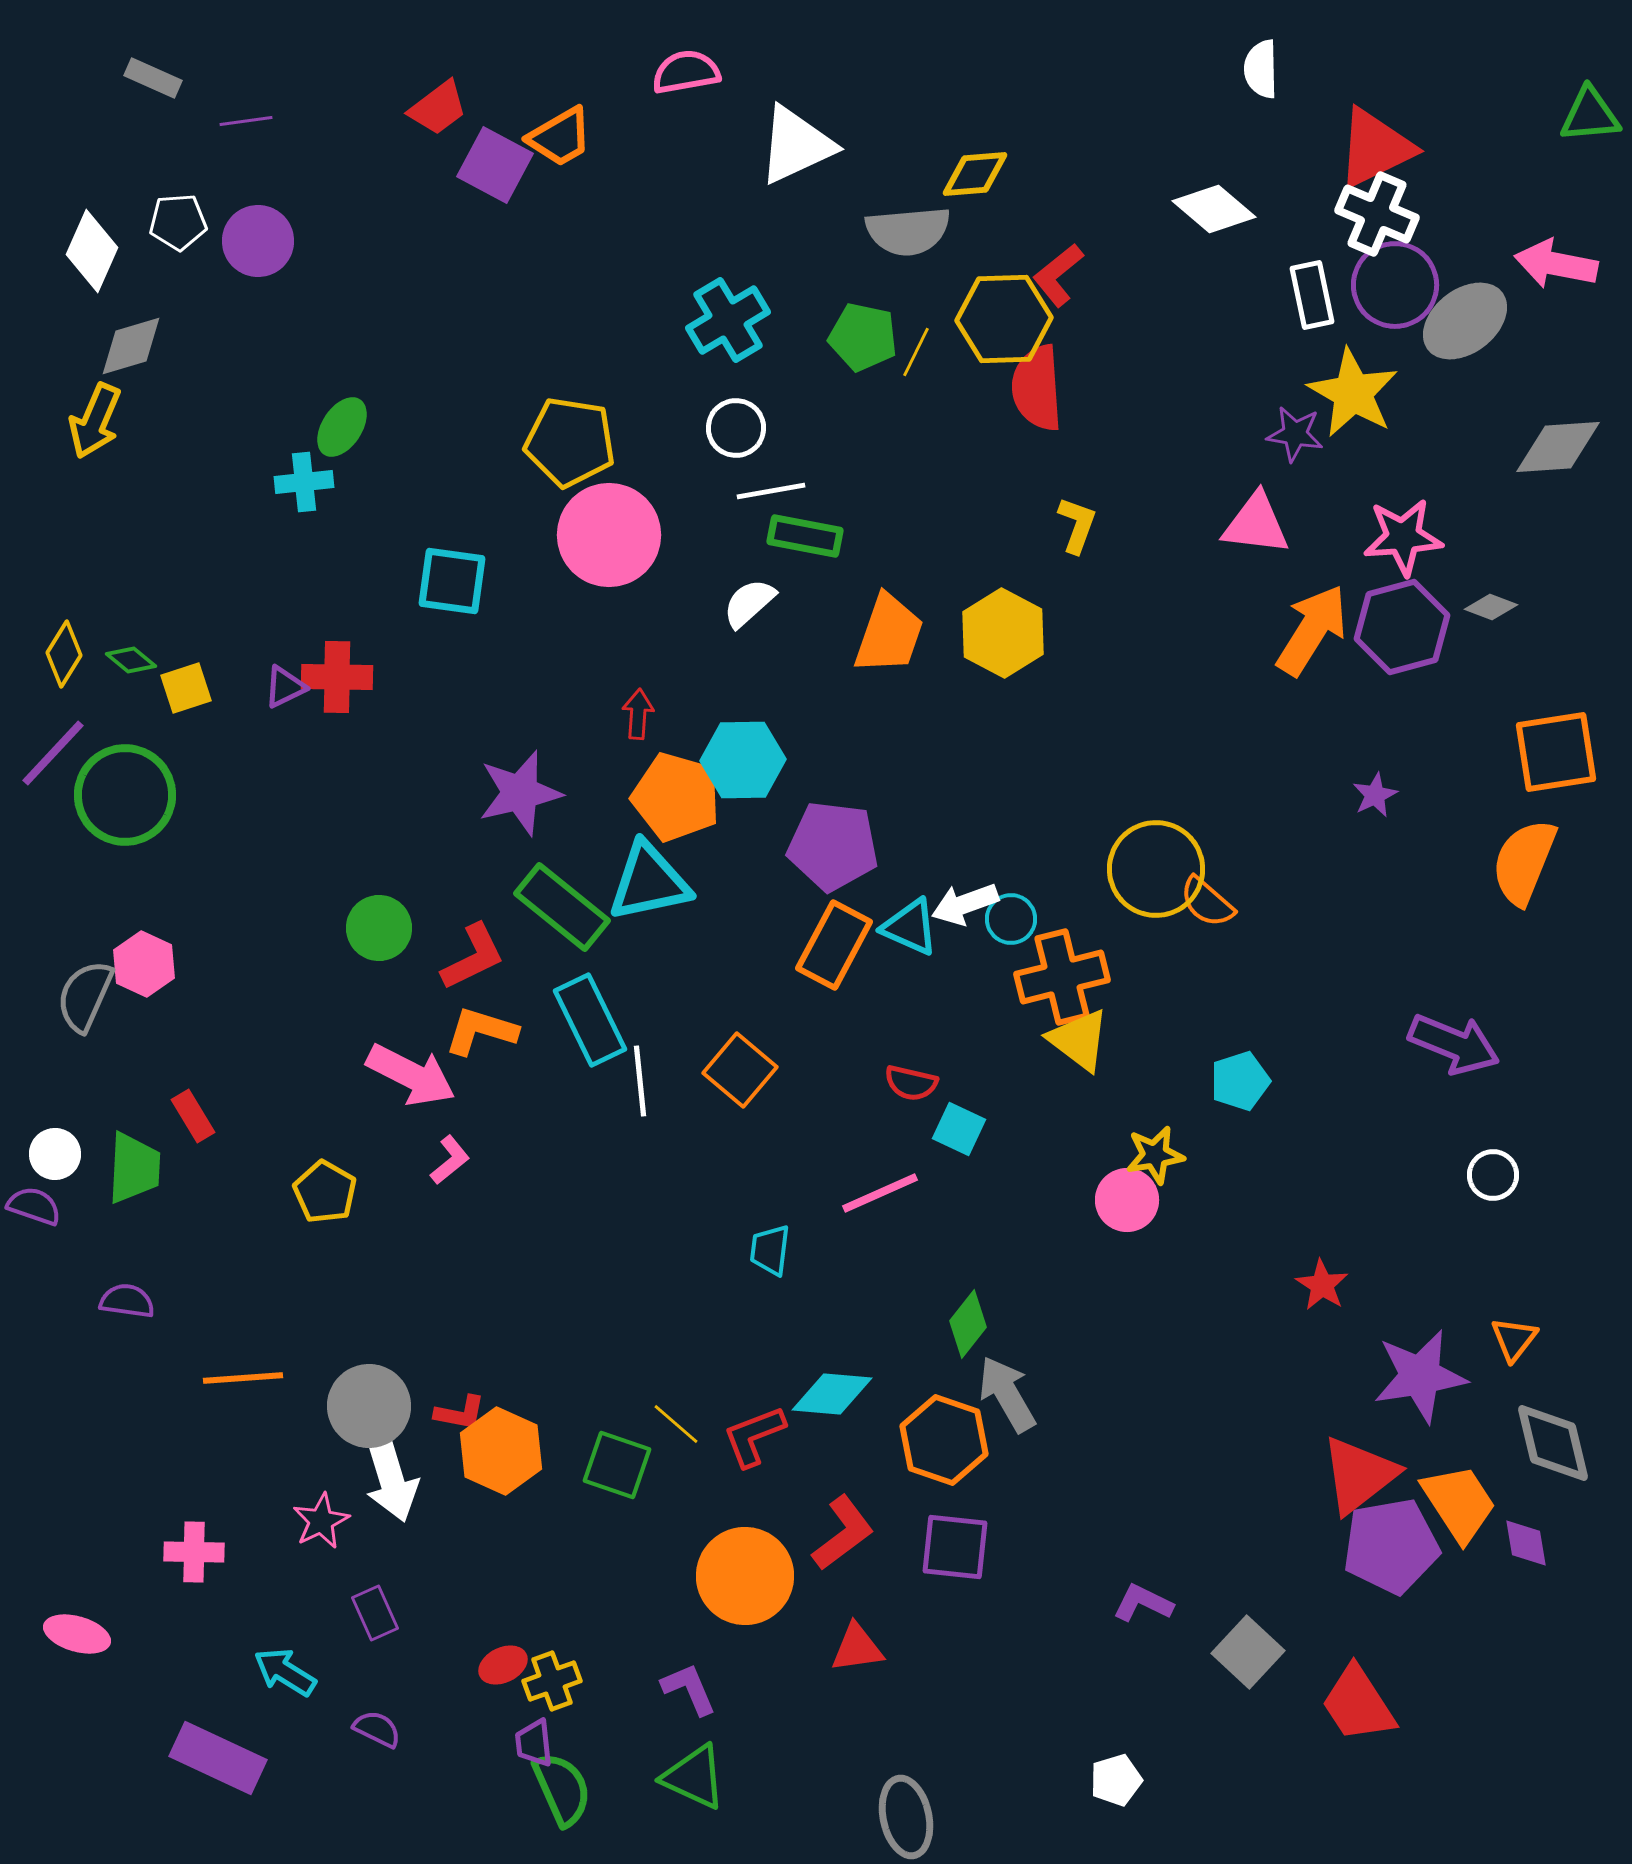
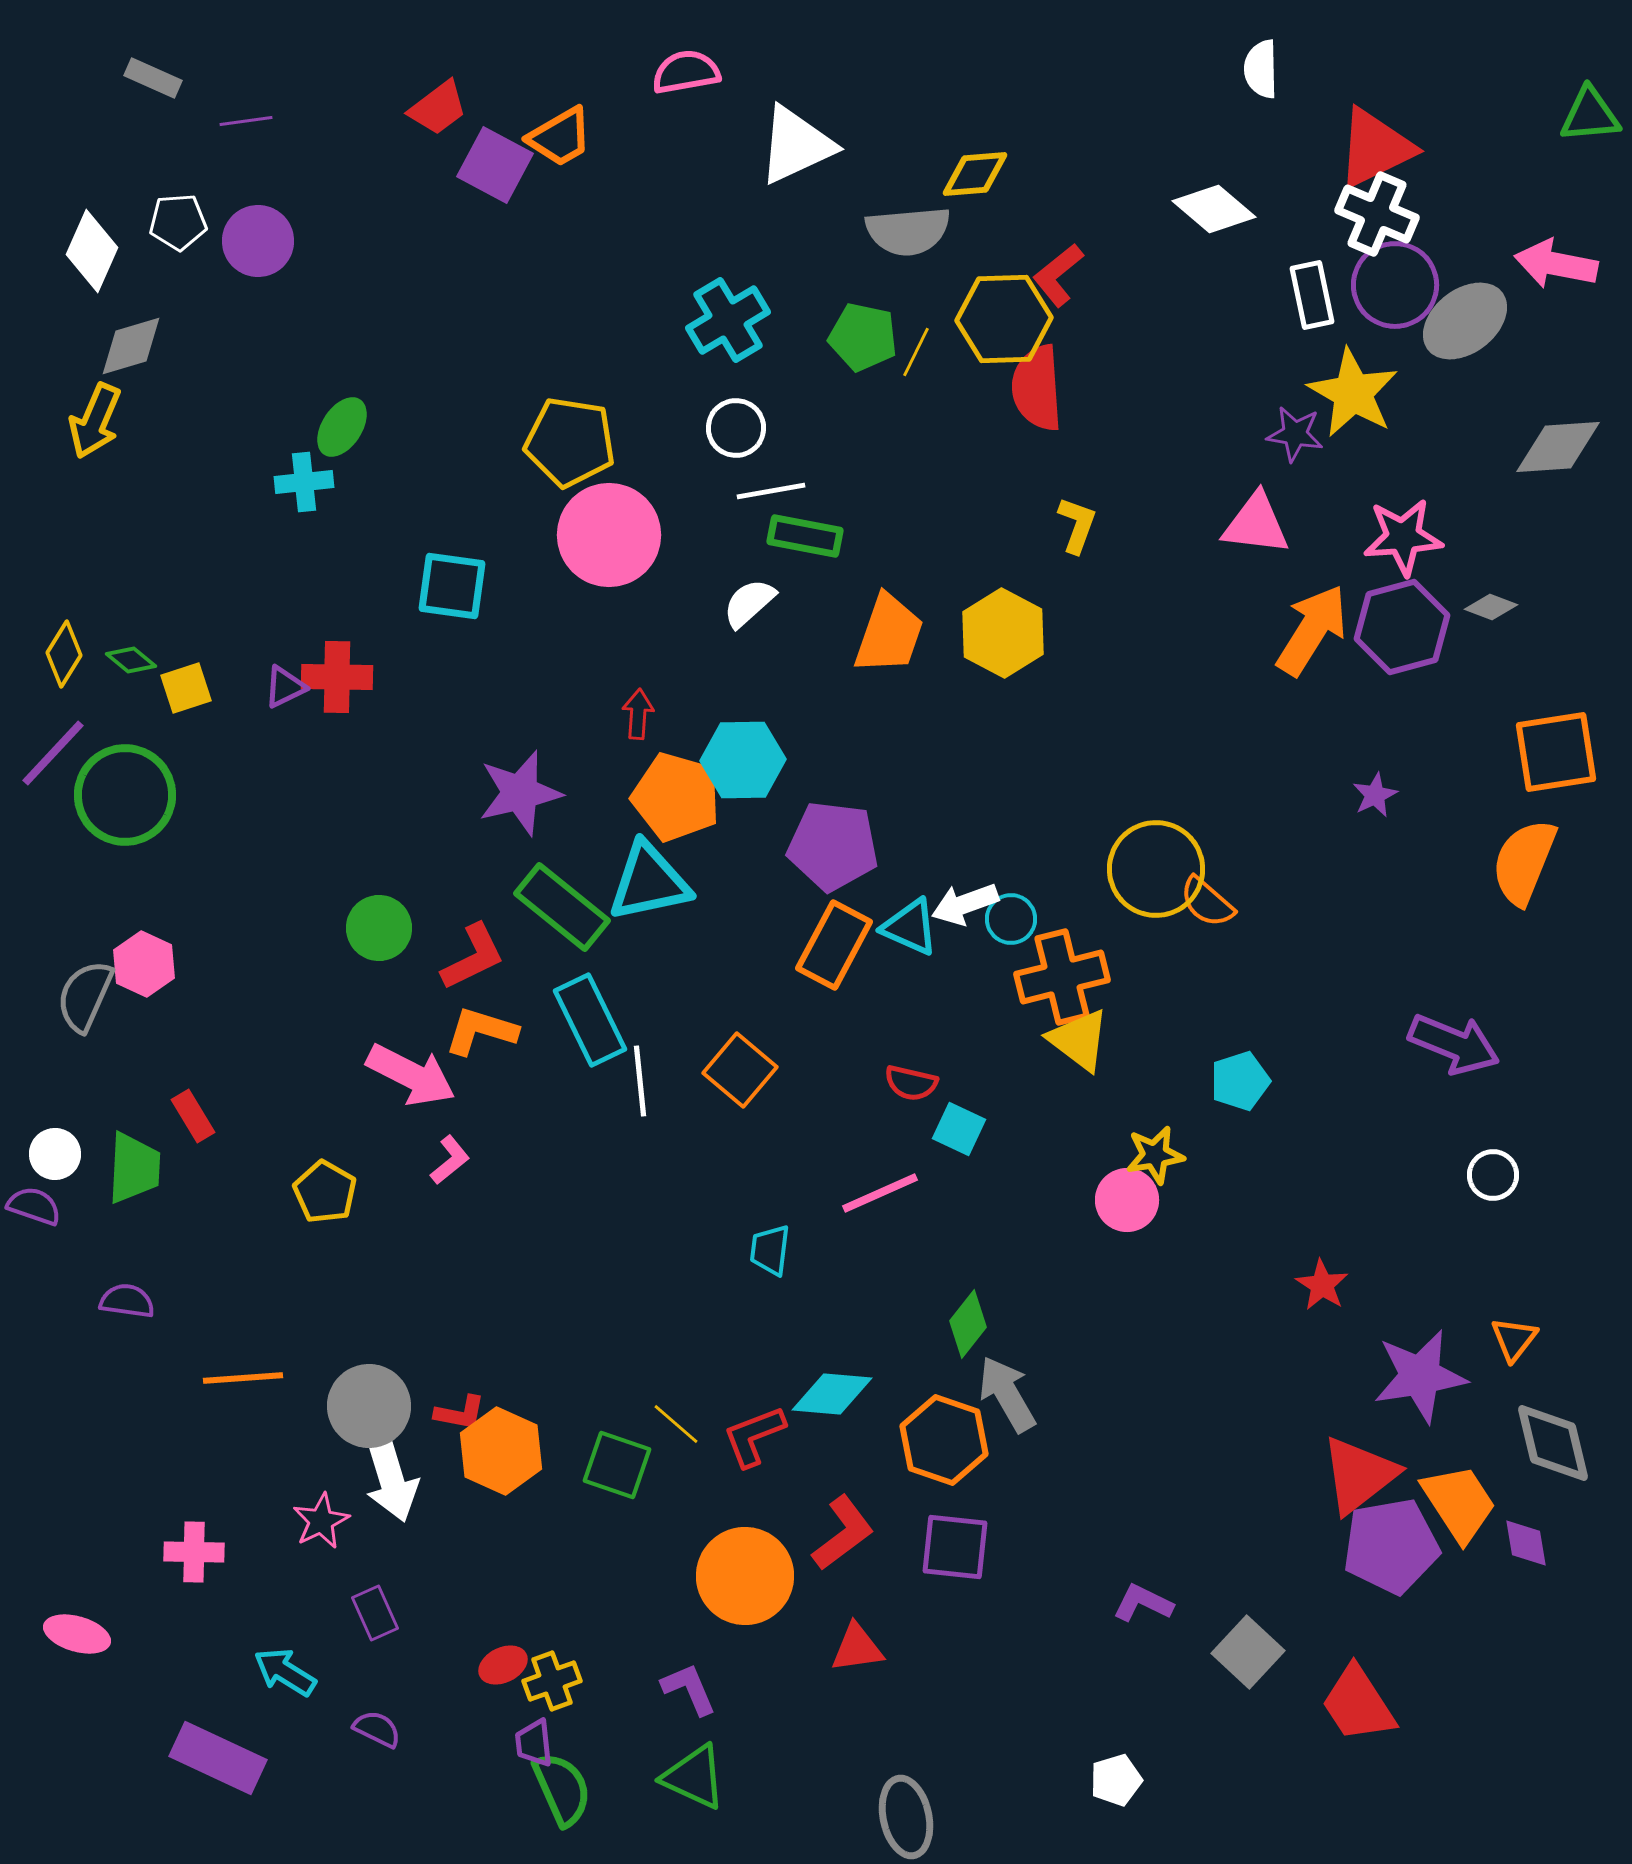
cyan square at (452, 581): moved 5 px down
